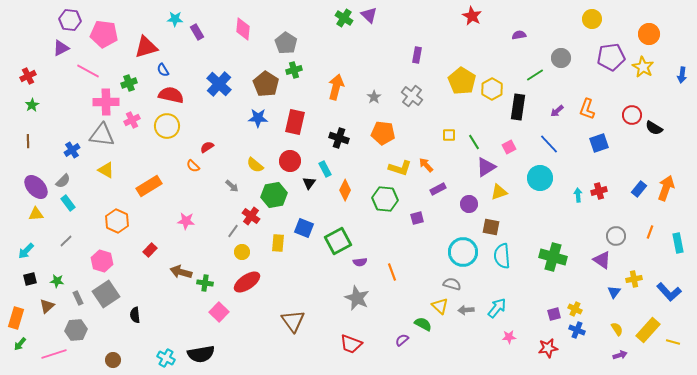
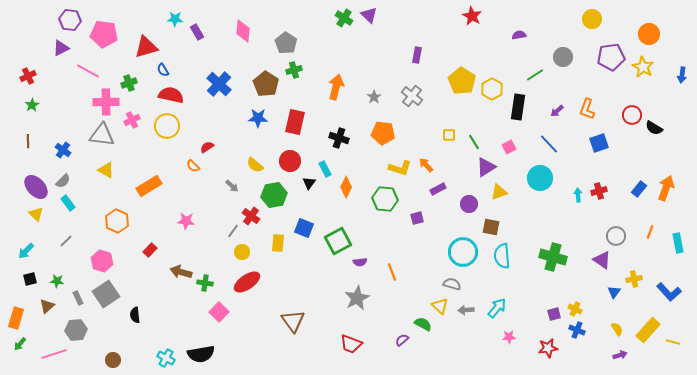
pink diamond at (243, 29): moved 2 px down
gray circle at (561, 58): moved 2 px right, 1 px up
blue cross at (72, 150): moved 9 px left; rotated 21 degrees counterclockwise
orange diamond at (345, 190): moved 1 px right, 3 px up
yellow triangle at (36, 214): rotated 49 degrees clockwise
gray star at (357, 298): rotated 20 degrees clockwise
